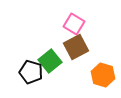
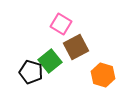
pink square: moved 13 px left
